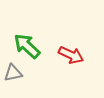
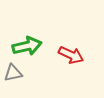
green arrow: rotated 124 degrees clockwise
